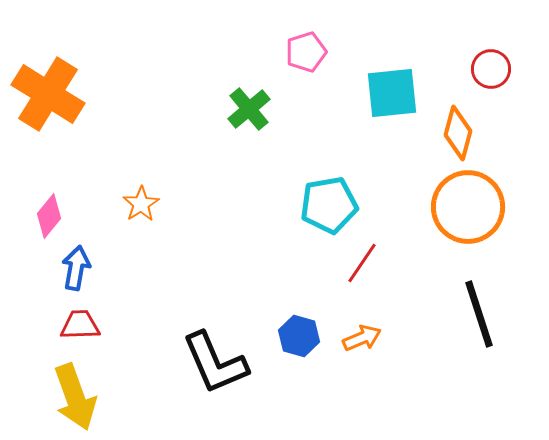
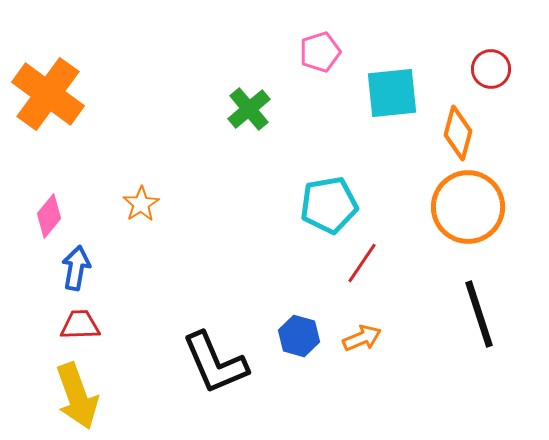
pink pentagon: moved 14 px right
orange cross: rotated 4 degrees clockwise
yellow arrow: moved 2 px right, 1 px up
